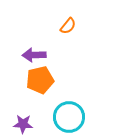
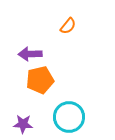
purple arrow: moved 4 px left, 1 px up
